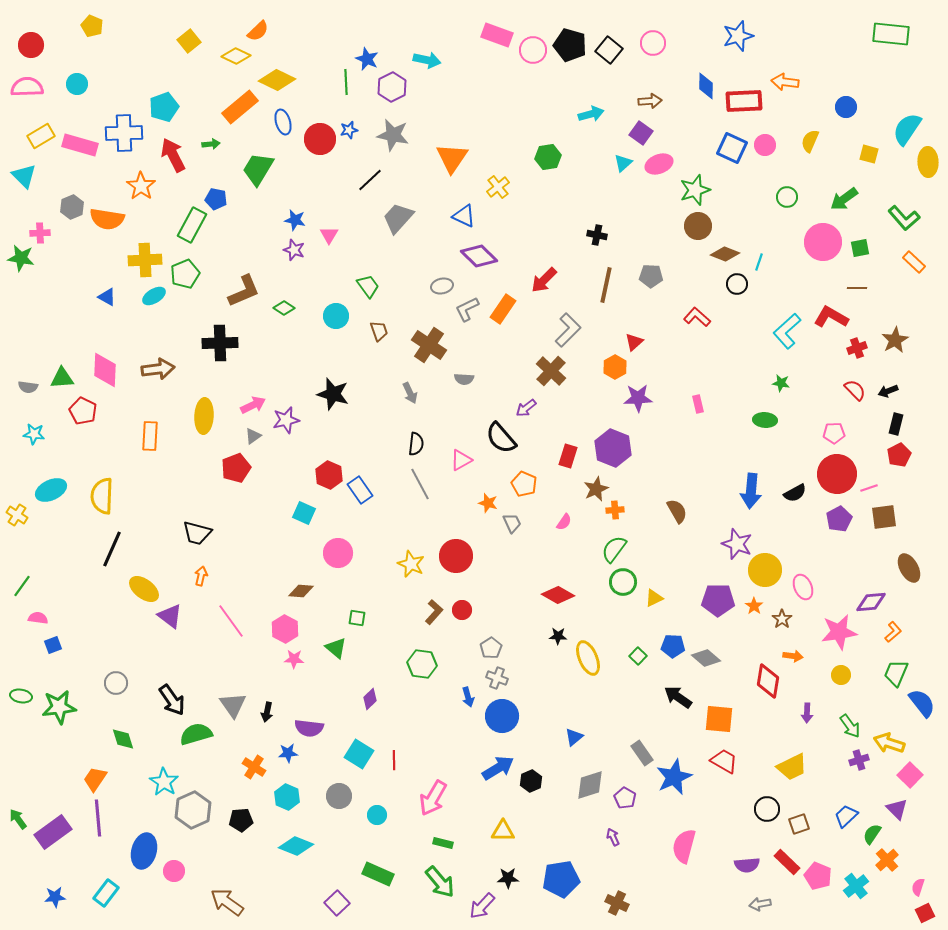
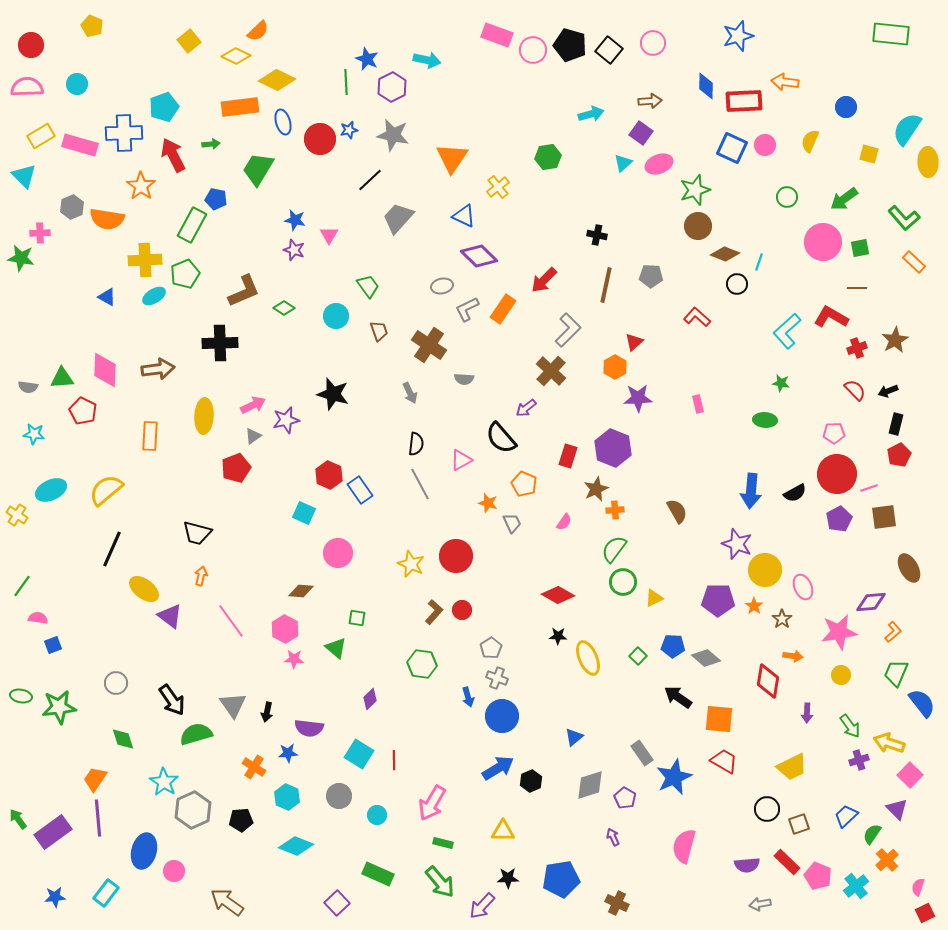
orange rectangle at (240, 107): rotated 33 degrees clockwise
yellow semicircle at (102, 496): moved 4 px right, 6 px up; rotated 48 degrees clockwise
pink arrow at (433, 798): moved 1 px left, 5 px down
